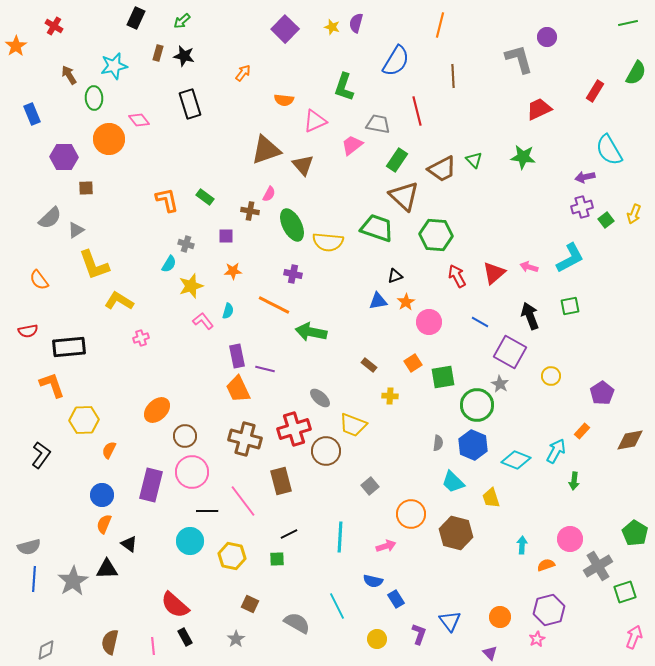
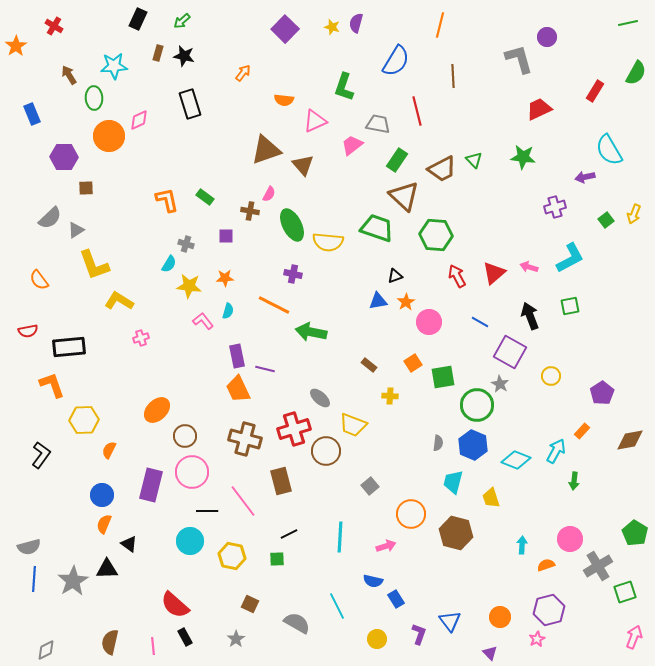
black rectangle at (136, 18): moved 2 px right, 1 px down
cyan star at (114, 66): rotated 8 degrees clockwise
pink diamond at (139, 120): rotated 75 degrees counterclockwise
orange circle at (109, 139): moved 3 px up
purple cross at (582, 207): moved 27 px left
orange star at (233, 271): moved 8 px left, 7 px down
yellow star at (191, 286): moved 2 px left; rotated 25 degrees clockwise
cyan trapezoid at (453, 482): rotated 60 degrees clockwise
